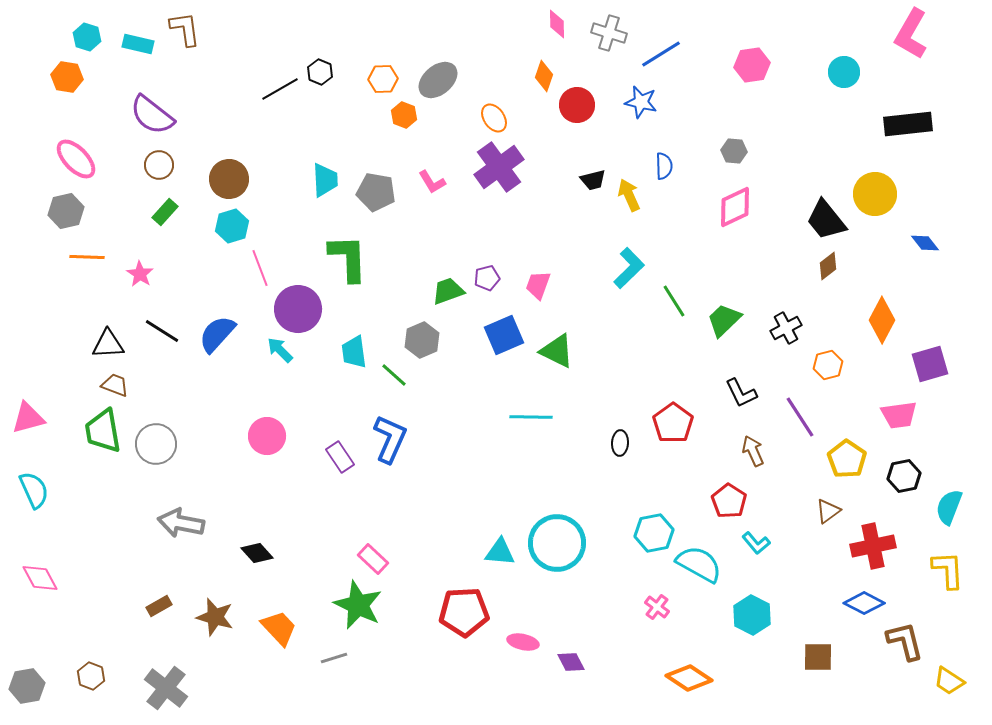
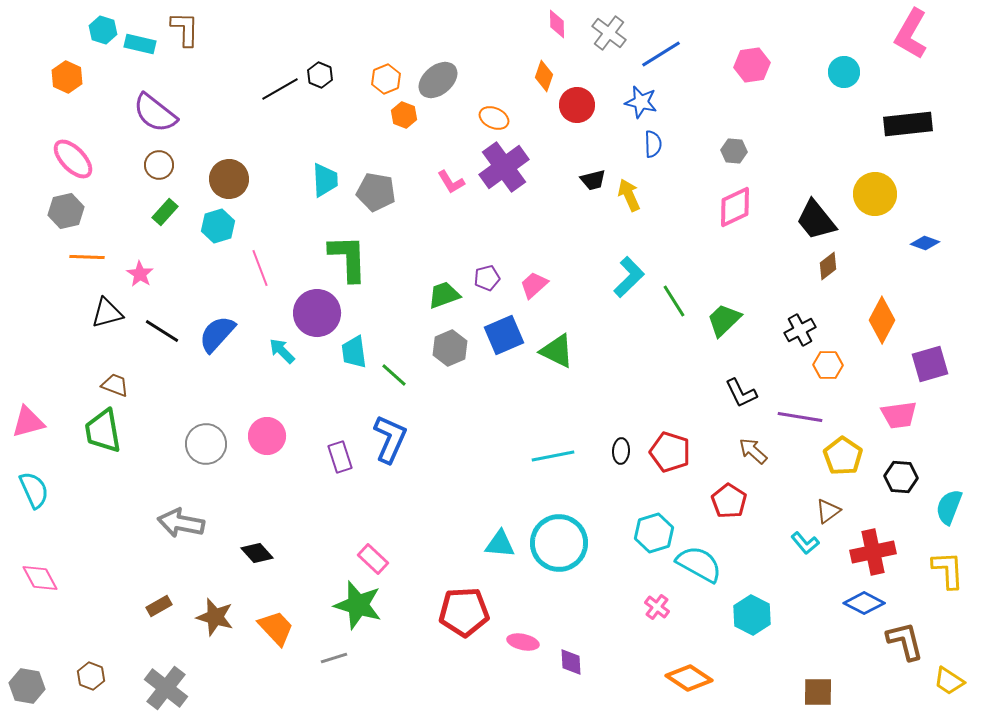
brown L-shape at (185, 29): rotated 9 degrees clockwise
gray cross at (609, 33): rotated 20 degrees clockwise
cyan hexagon at (87, 37): moved 16 px right, 7 px up
cyan rectangle at (138, 44): moved 2 px right
black hexagon at (320, 72): moved 3 px down
orange hexagon at (67, 77): rotated 16 degrees clockwise
orange hexagon at (383, 79): moved 3 px right; rotated 20 degrees counterclockwise
purple semicircle at (152, 115): moved 3 px right, 2 px up
orange ellipse at (494, 118): rotated 32 degrees counterclockwise
pink ellipse at (76, 159): moved 3 px left
blue semicircle at (664, 166): moved 11 px left, 22 px up
purple cross at (499, 167): moved 5 px right
pink L-shape at (432, 182): moved 19 px right
black trapezoid at (826, 220): moved 10 px left
cyan hexagon at (232, 226): moved 14 px left
blue diamond at (925, 243): rotated 32 degrees counterclockwise
cyan L-shape at (629, 268): moved 9 px down
pink trapezoid at (538, 285): moved 4 px left; rotated 28 degrees clockwise
green trapezoid at (448, 291): moved 4 px left, 4 px down
purple circle at (298, 309): moved 19 px right, 4 px down
black cross at (786, 328): moved 14 px right, 2 px down
gray hexagon at (422, 340): moved 28 px right, 8 px down
black triangle at (108, 344): moved 1 px left, 31 px up; rotated 12 degrees counterclockwise
cyan arrow at (280, 350): moved 2 px right, 1 px down
orange hexagon at (828, 365): rotated 16 degrees clockwise
cyan line at (531, 417): moved 22 px right, 39 px down; rotated 12 degrees counterclockwise
purple line at (800, 417): rotated 48 degrees counterclockwise
pink triangle at (28, 418): moved 4 px down
red pentagon at (673, 423): moved 3 px left, 29 px down; rotated 18 degrees counterclockwise
black ellipse at (620, 443): moved 1 px right, 8 px down
gray circle at (156, 444): moved 50 px right
brown arrow at (753, 451): rotated 24 degrees counterclockwise
purple rectangle at (340, 457): rotated 16 degrees clockwise
yellow pentagon at (847, 459): moved 4 px left, 3 px up
black hexagon at (904, 476): moved 3 px left, 1 px down; rotated 16 degrees clockwise
cyan hexagon at (654, 533): rotated 6 degrees counterclockwise
cyan circle at (557, 543): moved 2 px right
cyan L-shape at (756, 543): moved 49 px right
red cross at (873, 546): moved 6 px down
cyan triangle at (500, 552): moved 8 px up
green star at (358, 605): rotated 9 degrees counterclockwise
orange trapezoid at (279, 628): moved 3 px left
brown square at (818, 657): moved 35 px down
purple diamond at (571, 662): rotated 24 degrees clockwise
gray hexagon at (27, 686): rotated 20 degrees clockwise
